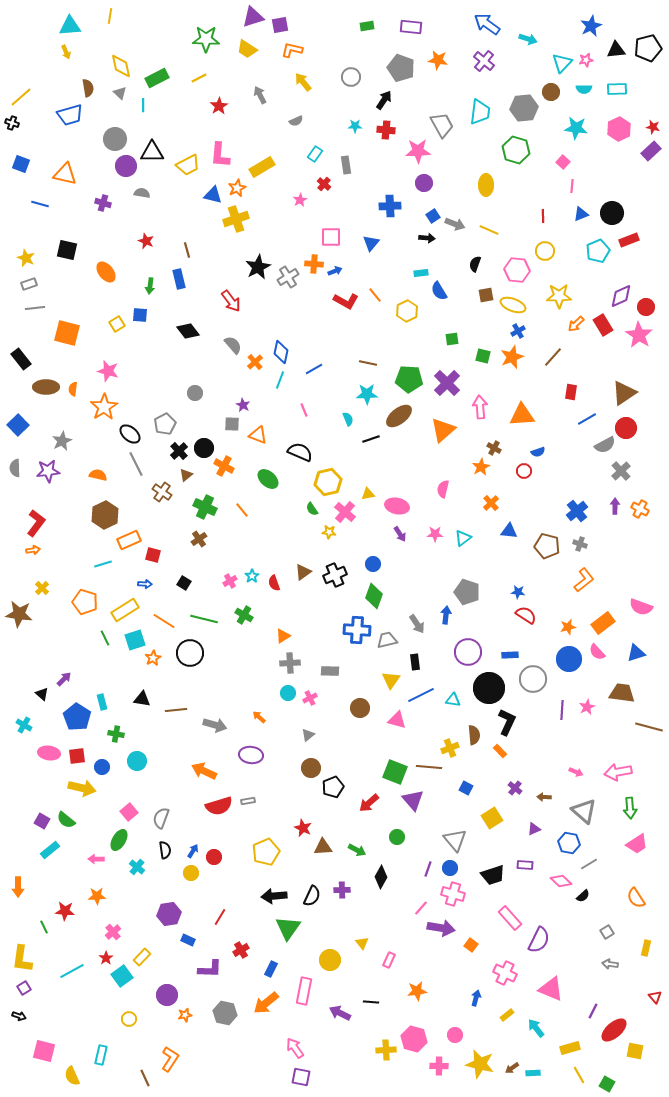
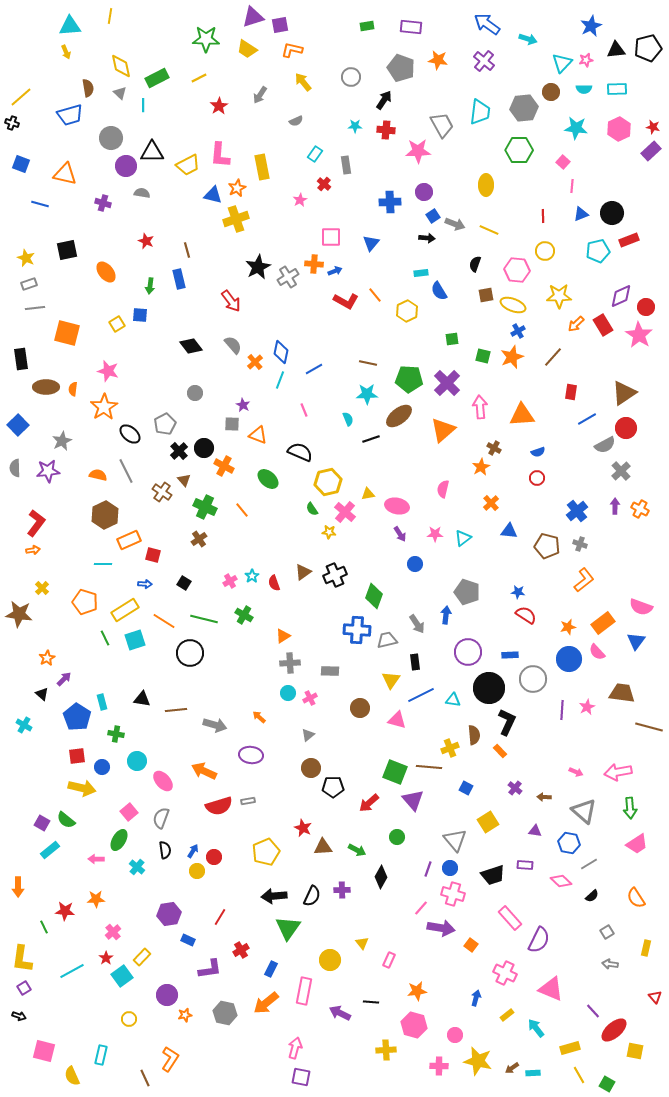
gray arrow at (260, 95): rotated 120 degrees counterclockwise
gray circle at (115, 139): moved 4 px left, 1 px up
green hexagon at (516, 150): moved 3 px right; rotated 16 degrees counterclockwise
yellow rectangle at (262, 167): rotated 70 degrees counterclockwise
purple circle at (424, 183): moved 9 px down
blue cross at (390, 206): moved 4 px up
black square at (67, 250): rotated 25 degrees counterclockwise
cyan pentagon at (598, 251): rotated 10 degrees clockwise
black diamond at (188, 331): moved 3 px right, 15 px down
black rectangle at (21, 359): rotated 30 degrees clockwise
gray line at (136, 464): moved 10 px left, 7 px down
red circle at (524, 471): moved 13 px right, 7 px down
brown triangle at (186, 475): moved 2 px left, 5 px down; rotated 32 degrees counterclockwise
cyan line at (103, 564): rotated 18 degrees clockwise
blue circle at (373, 564): moved 42 px right
blue triangle at (636, 653): moved 12 px up; rotated 36 degrees counterclockwise
orange star at (153, 658): moved 106 px left
pink ellipse at (49, 753): moved 114 px right, 28 px down; rotated 40 degrees clockwise
black pentagon at (333, 787): rotated 20 degrees clockwise
yellow square at (492, 818): moved 4 px left, 4 px down
purple square at (42, 821): moved 2 px down
purple triangle at (534, 829): moved 1 px right, 2 px down; rotated 32 degrees clockwise
yellow circle at (191, 873): moved 6 px right, 2 px up
orange star at (97, 896): moved 1 px left, 3 px down
black semicircle at (583, 896): moved 9 px right
purple L-shape at (210, 969): rotated 10 degrees counterclockwise
purple line at (593, 1011): rotated 70 degrees counterclockwise
pink hexagon at (414, 1039): moved 14 px up
pink arrow at (295, 1048): rotated 50 degrees clockwise
yellow star at (480, 1064): moved 2 px left, 3 px up
